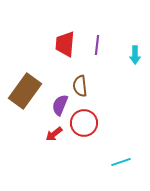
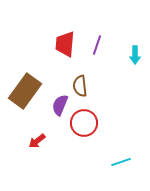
purple line: rotated 12 degrees clockwise
red arrow: moved 17 px left, 7 px down
